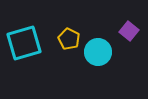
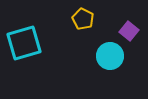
yellow pentagon: moved 14 px right, 20 px up
cyan circle: moved 12 px right, 4 px down
